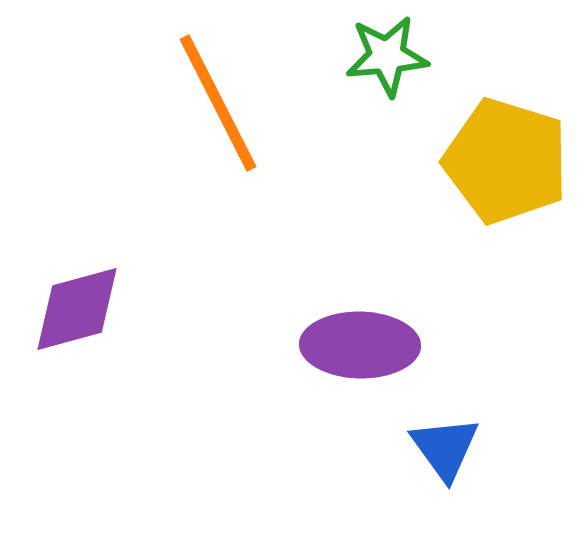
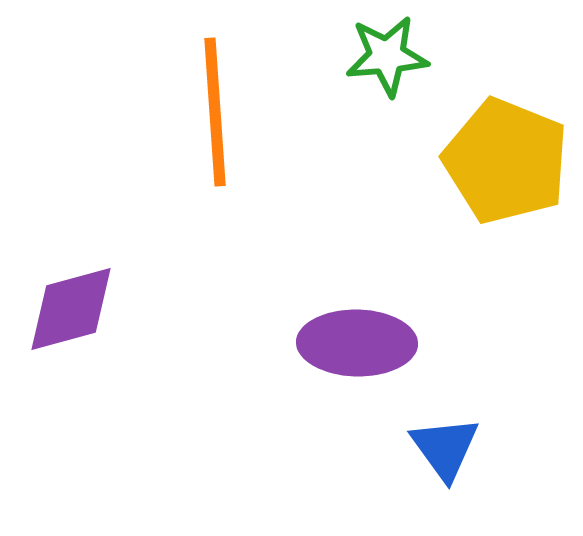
orange line: moved 3 px left, 9 px down; rotated 23 degrees clockwise
yellow pentagon: rotated 5 degrees clockwise
purple diamond: moved 6 px left
purple ellipse: moved 3 px left, 2 px up
